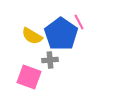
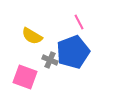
blue pentagon: moved 12 px right, 18 px down; rotated 16 degrees clockwise
gray cross: rotated 28 degrees clockwise
pink square: moved 4 px left
